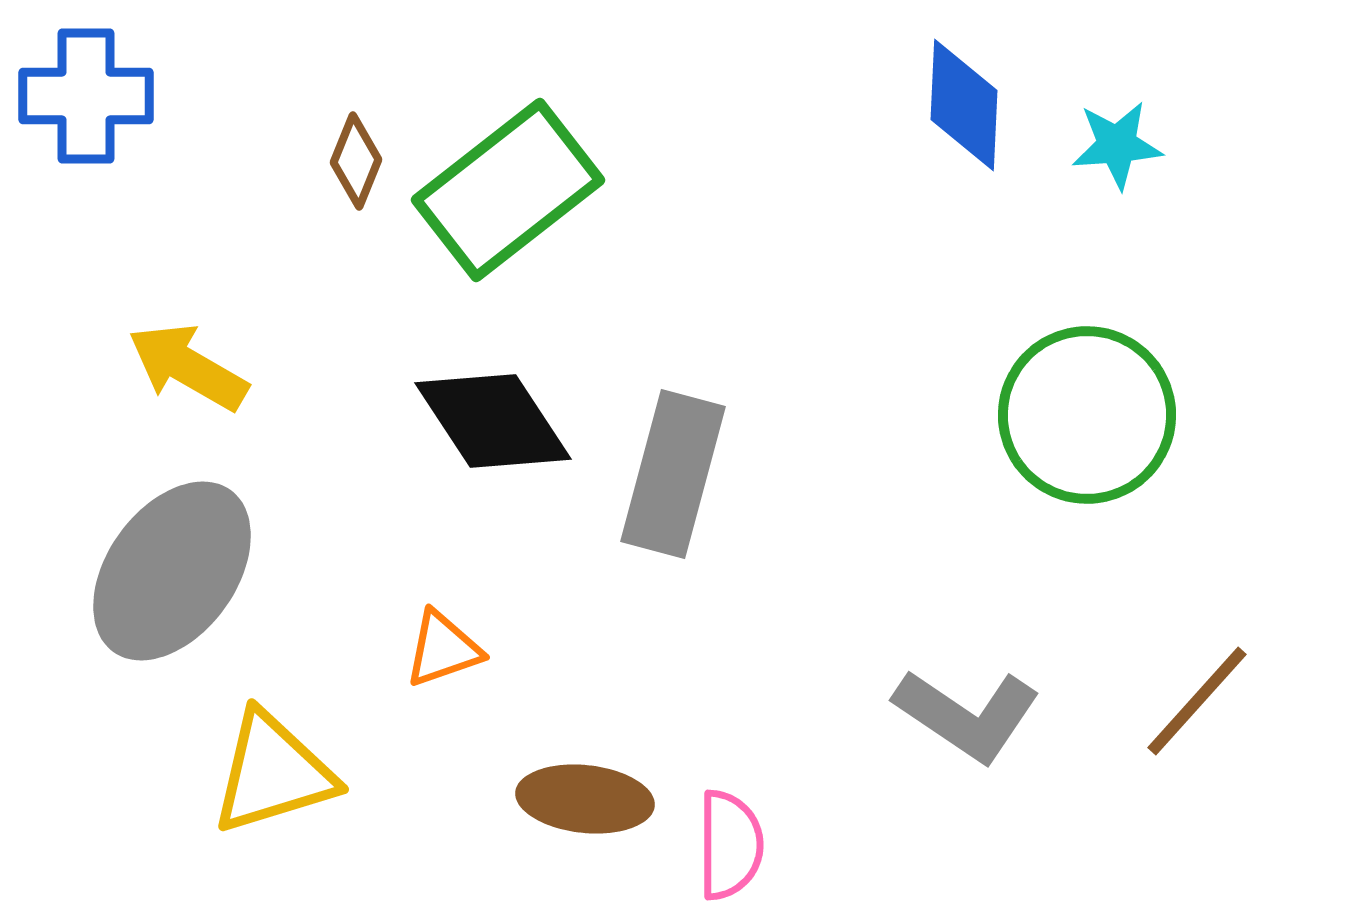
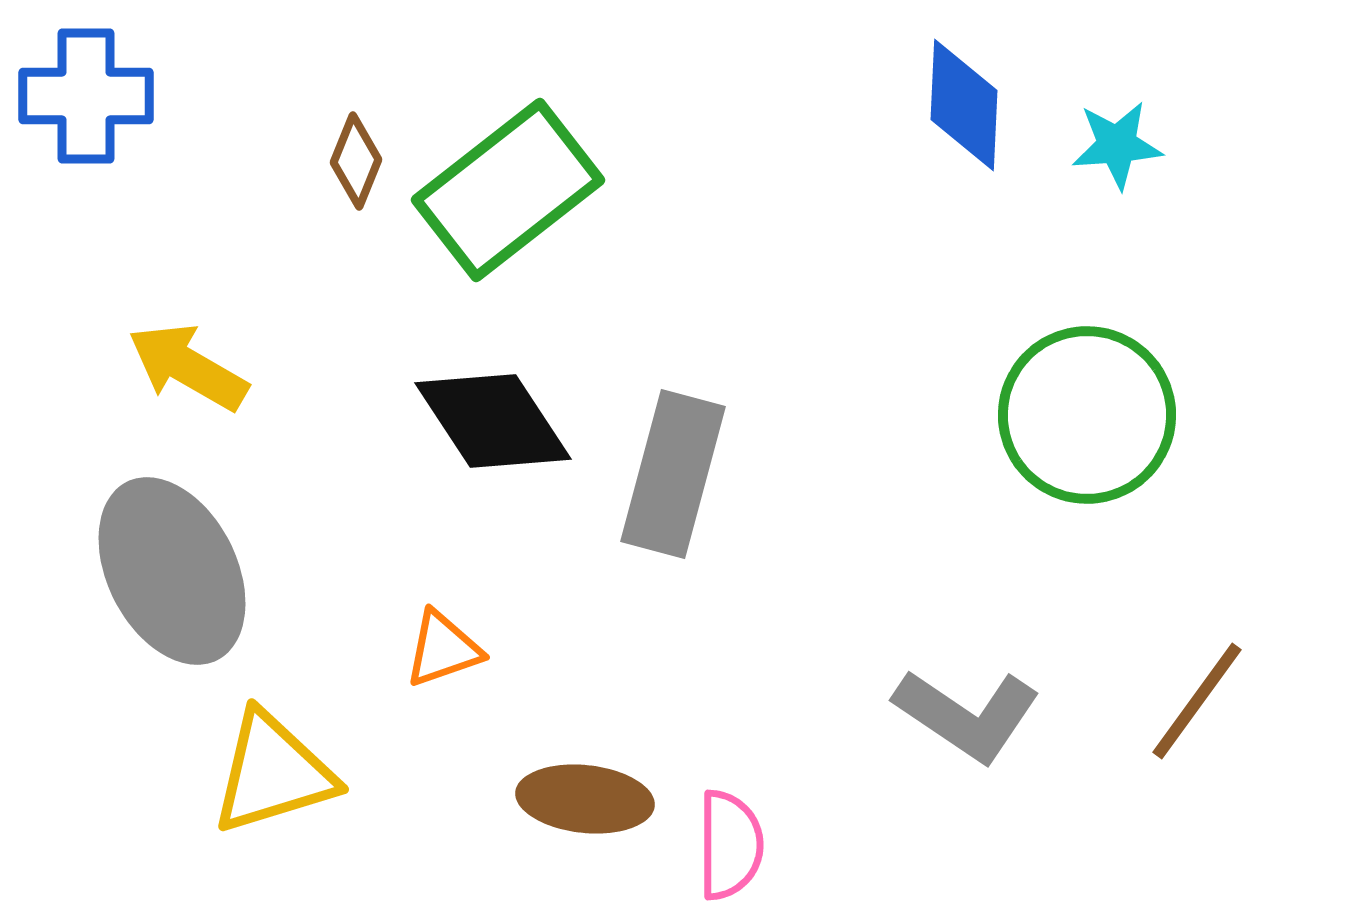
gray ellipse: rotated 63 degrees counterclockwise
brown line: rotated 6 degrees counterclockwise
